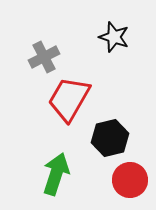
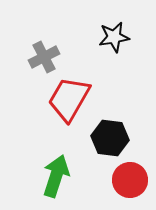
black star: rotated 28 degrees counterclockwise
black hexagon: rotated 21 degrees clockwise
green arrow: moved 2 px down
